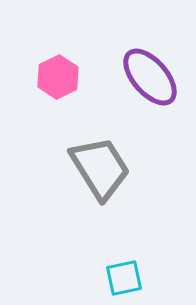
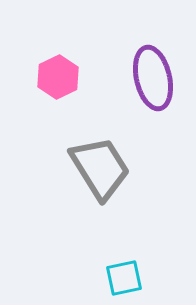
purple ellipse: moved 3 px right, 1 px down; rotated 28 degrees clockwise
